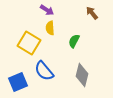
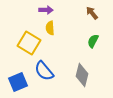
purple arrow: moved 1 px left; rotated 32 degrees counterclockwise
green semicircle: moved 19 px right
